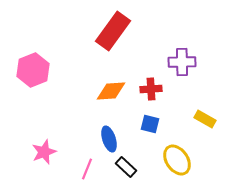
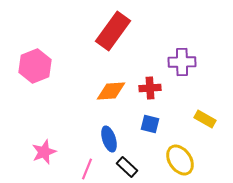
pink hexagon: moved 2 px right, 4 px up
red cross: moved 1 px left, 1 px up
yellow ellipse: moved 3 px right
black rectangle: moved 1 px right
